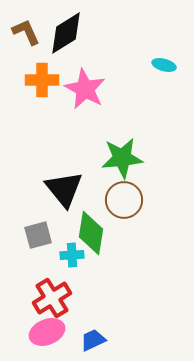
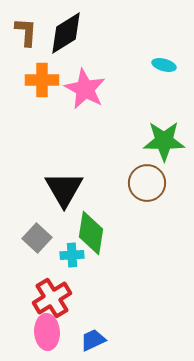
brown L-shape: rotated 28 degrees clockwise
green star: moved 42 px right, 17 px up; rotated 6 degrees clockwise
black triangle: rotated 9 degrees clockwise
brown circle: moved 23 px right, 17 px up
gray square: moved 1 px left, 3 px down; rotated 32 degrees counterclockwise
pink ellipse: rotated 72 degrees counterclockwise
